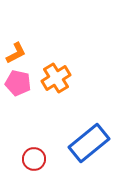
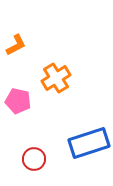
orange L-shape: moved 8 px up
pink pentagon: moved 18 px down
blue rectangle: rotated 21 degrees clockwise
